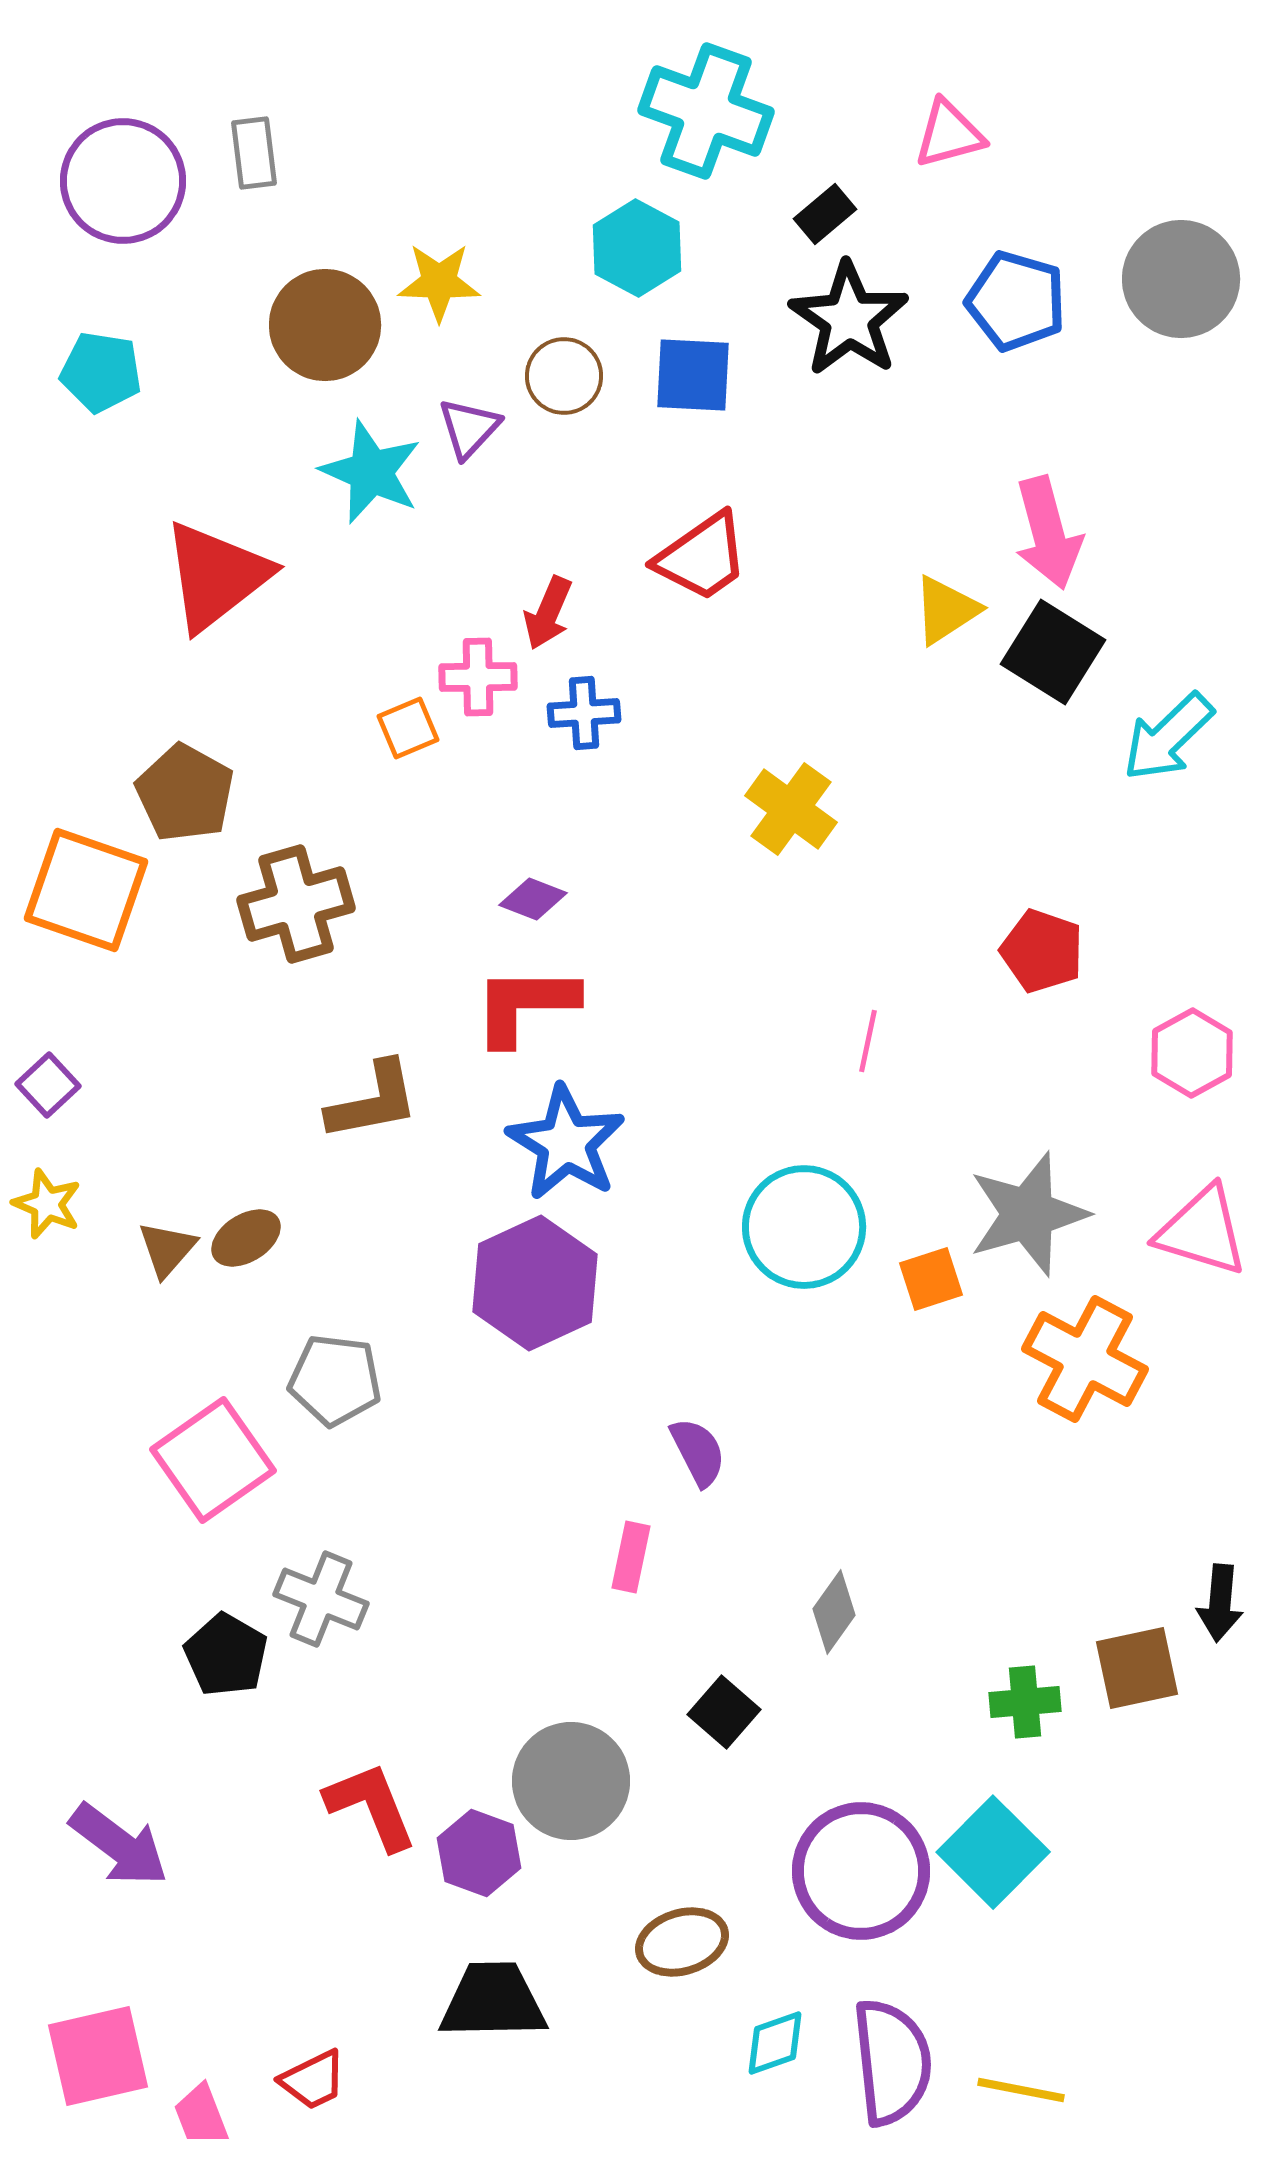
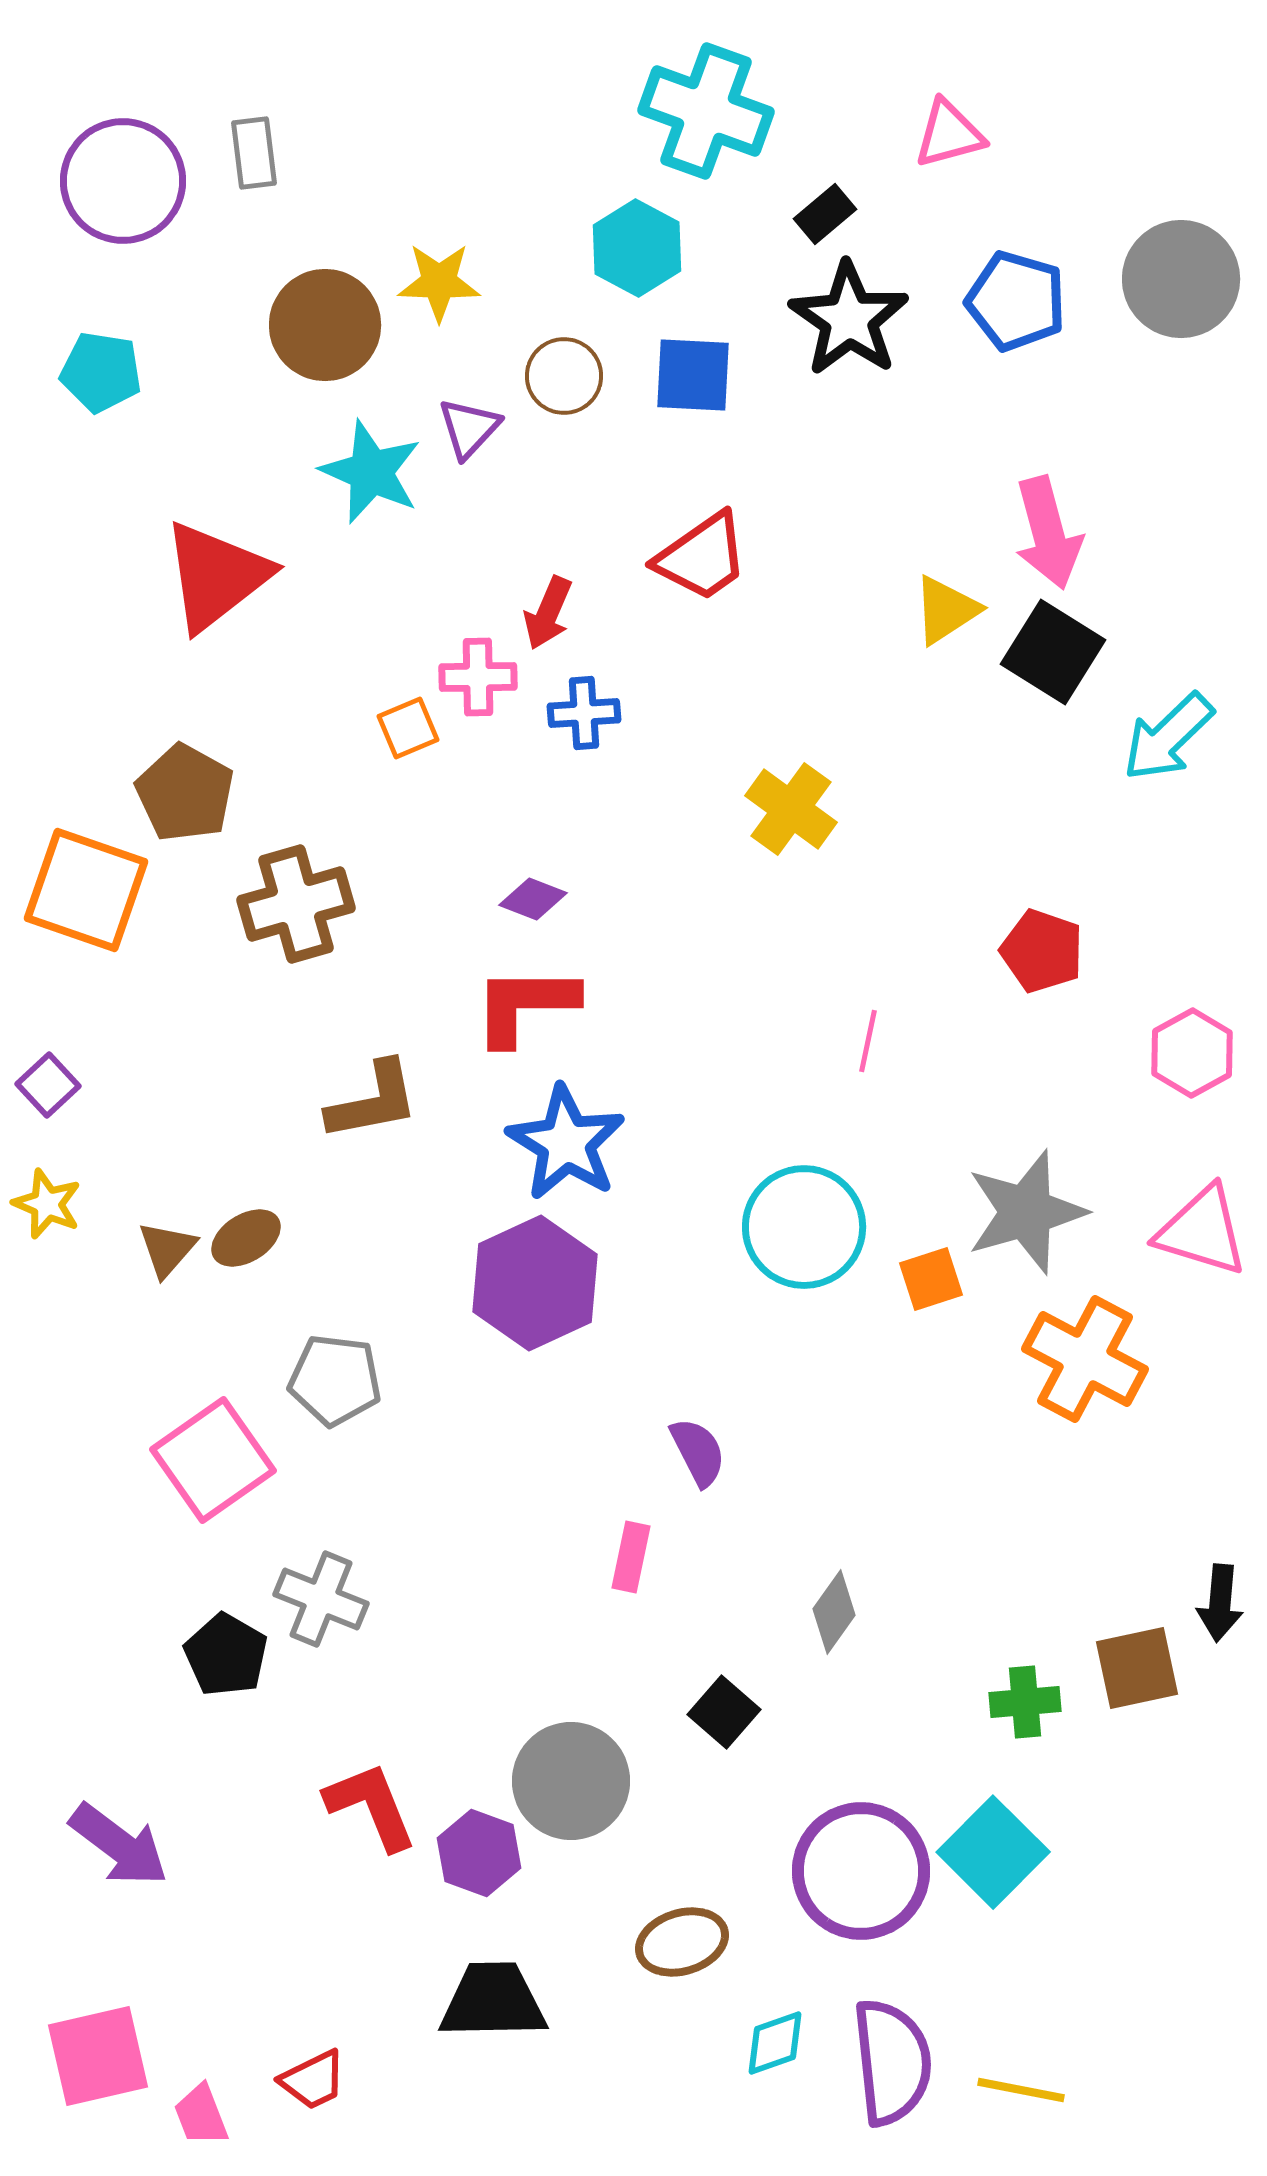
gray star at (1028, 1214): moved 2 px left, 2 px up
